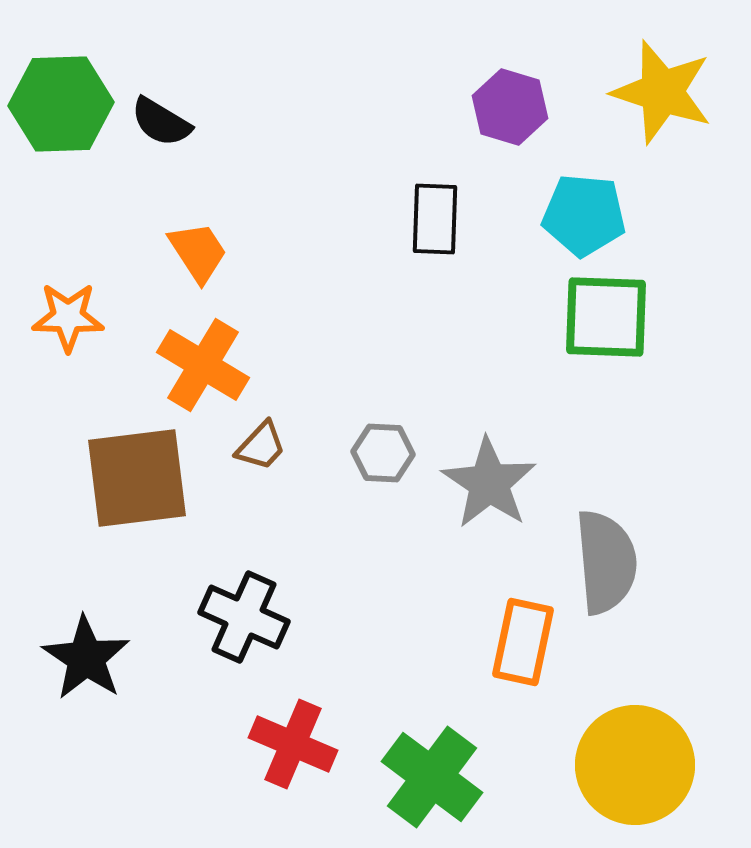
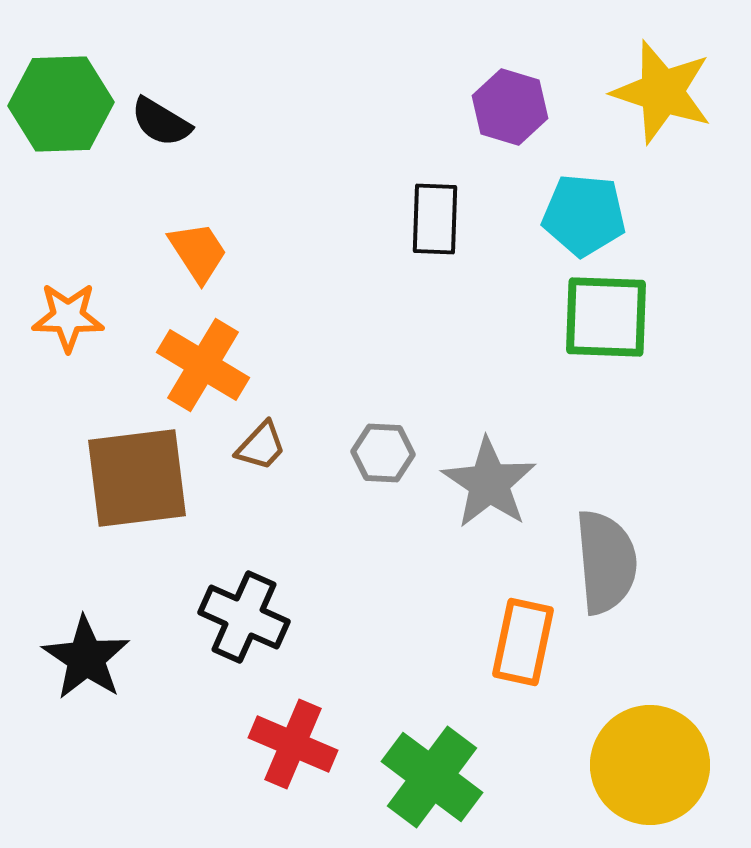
yellow circle: moved 15 px right
